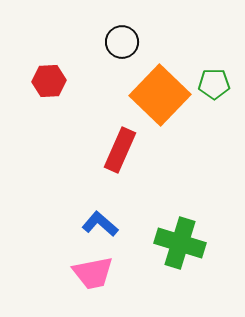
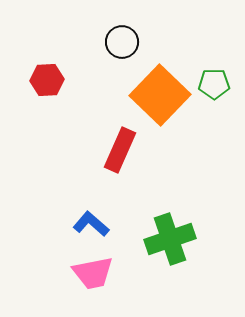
red hexagon: moved 2 px left, 1 px up
blue L-shape: moved 9 px left
green cross: moved 10 px left, 4 px up; rotated 36 degrees counterclockwise
